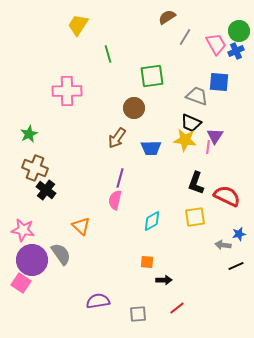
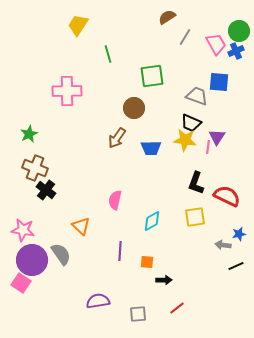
purple triangle: moved 2 px right, 1 px down
purple line: moved 73 px down; rotated 12 degrees counterclockwise
